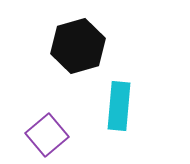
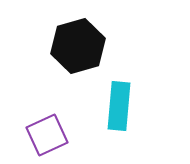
purple square: rotated 15 degrees clockwise
